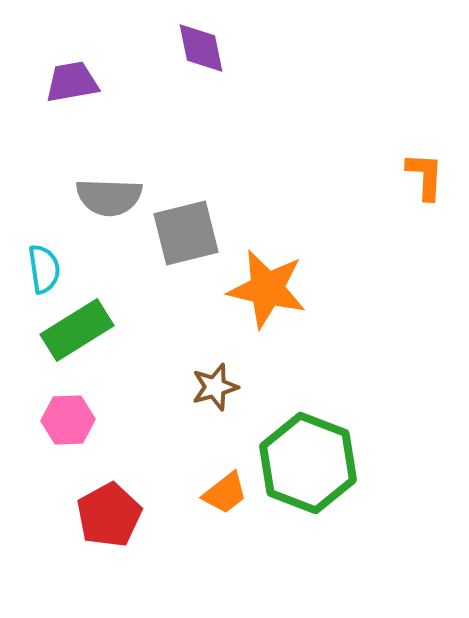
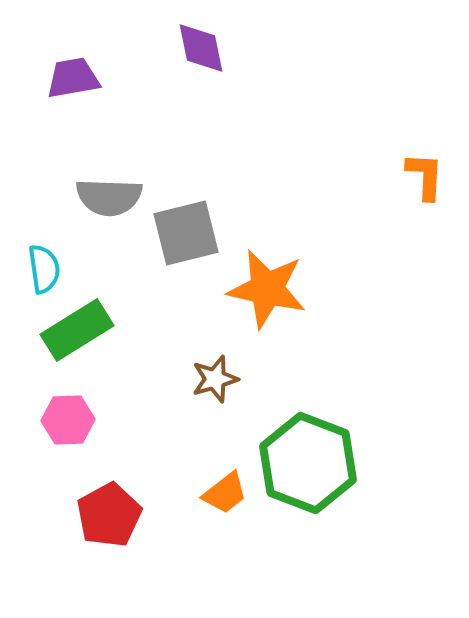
purple trapezoid: moved 1 px right, 4 px up
brown star: moved 8 px up
